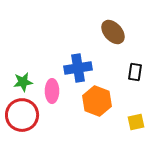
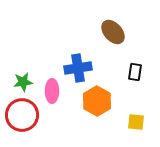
orange hexagon: rotated 8 degrees clockwise
yellow square: rotated 18 degrees clockwise
